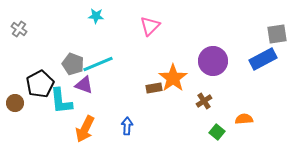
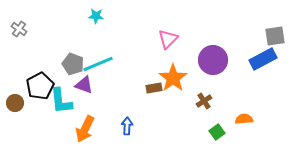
pink triangle: moved 18 px right, 13 px down
gray square: moved 2 px left, 2 px down
purple circle: moved 1 px up
black pentagon: moved 2 px down
green square: rotated 14 degrees clockwise
